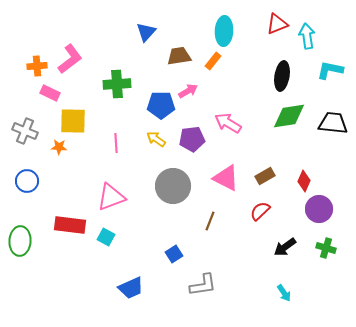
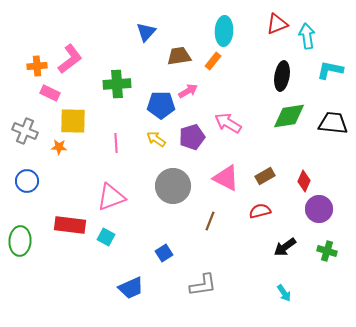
purple pentagon at (192, 139): moved 2 px up; rotated 10 degrees counterclockwise
red semicircle at (260, 211): rotated 30 degrees clockwise
green cross at (326, 248): moved 1 px right, 3 px down
blue square at (174, 254): moved 10 px left, 1 px up
